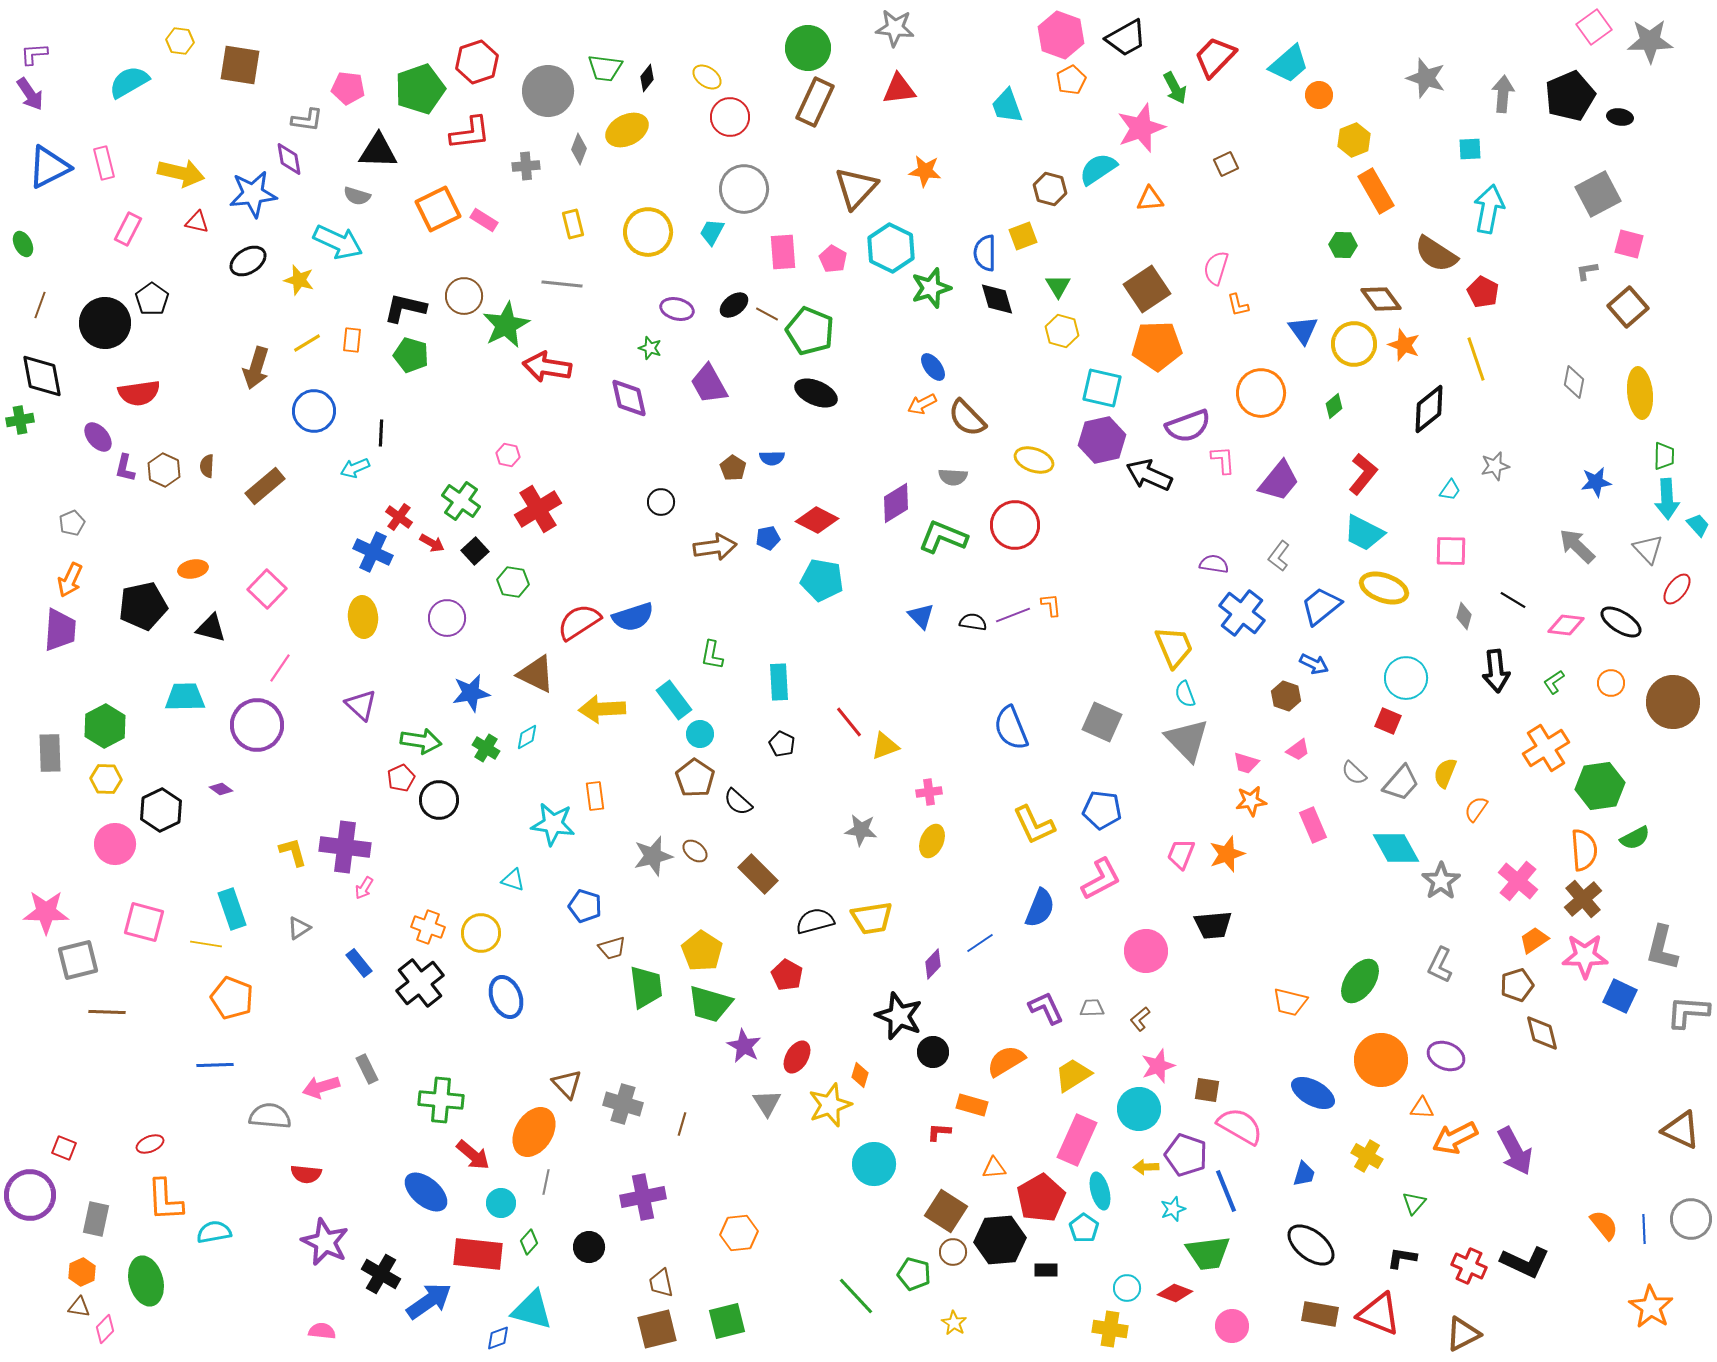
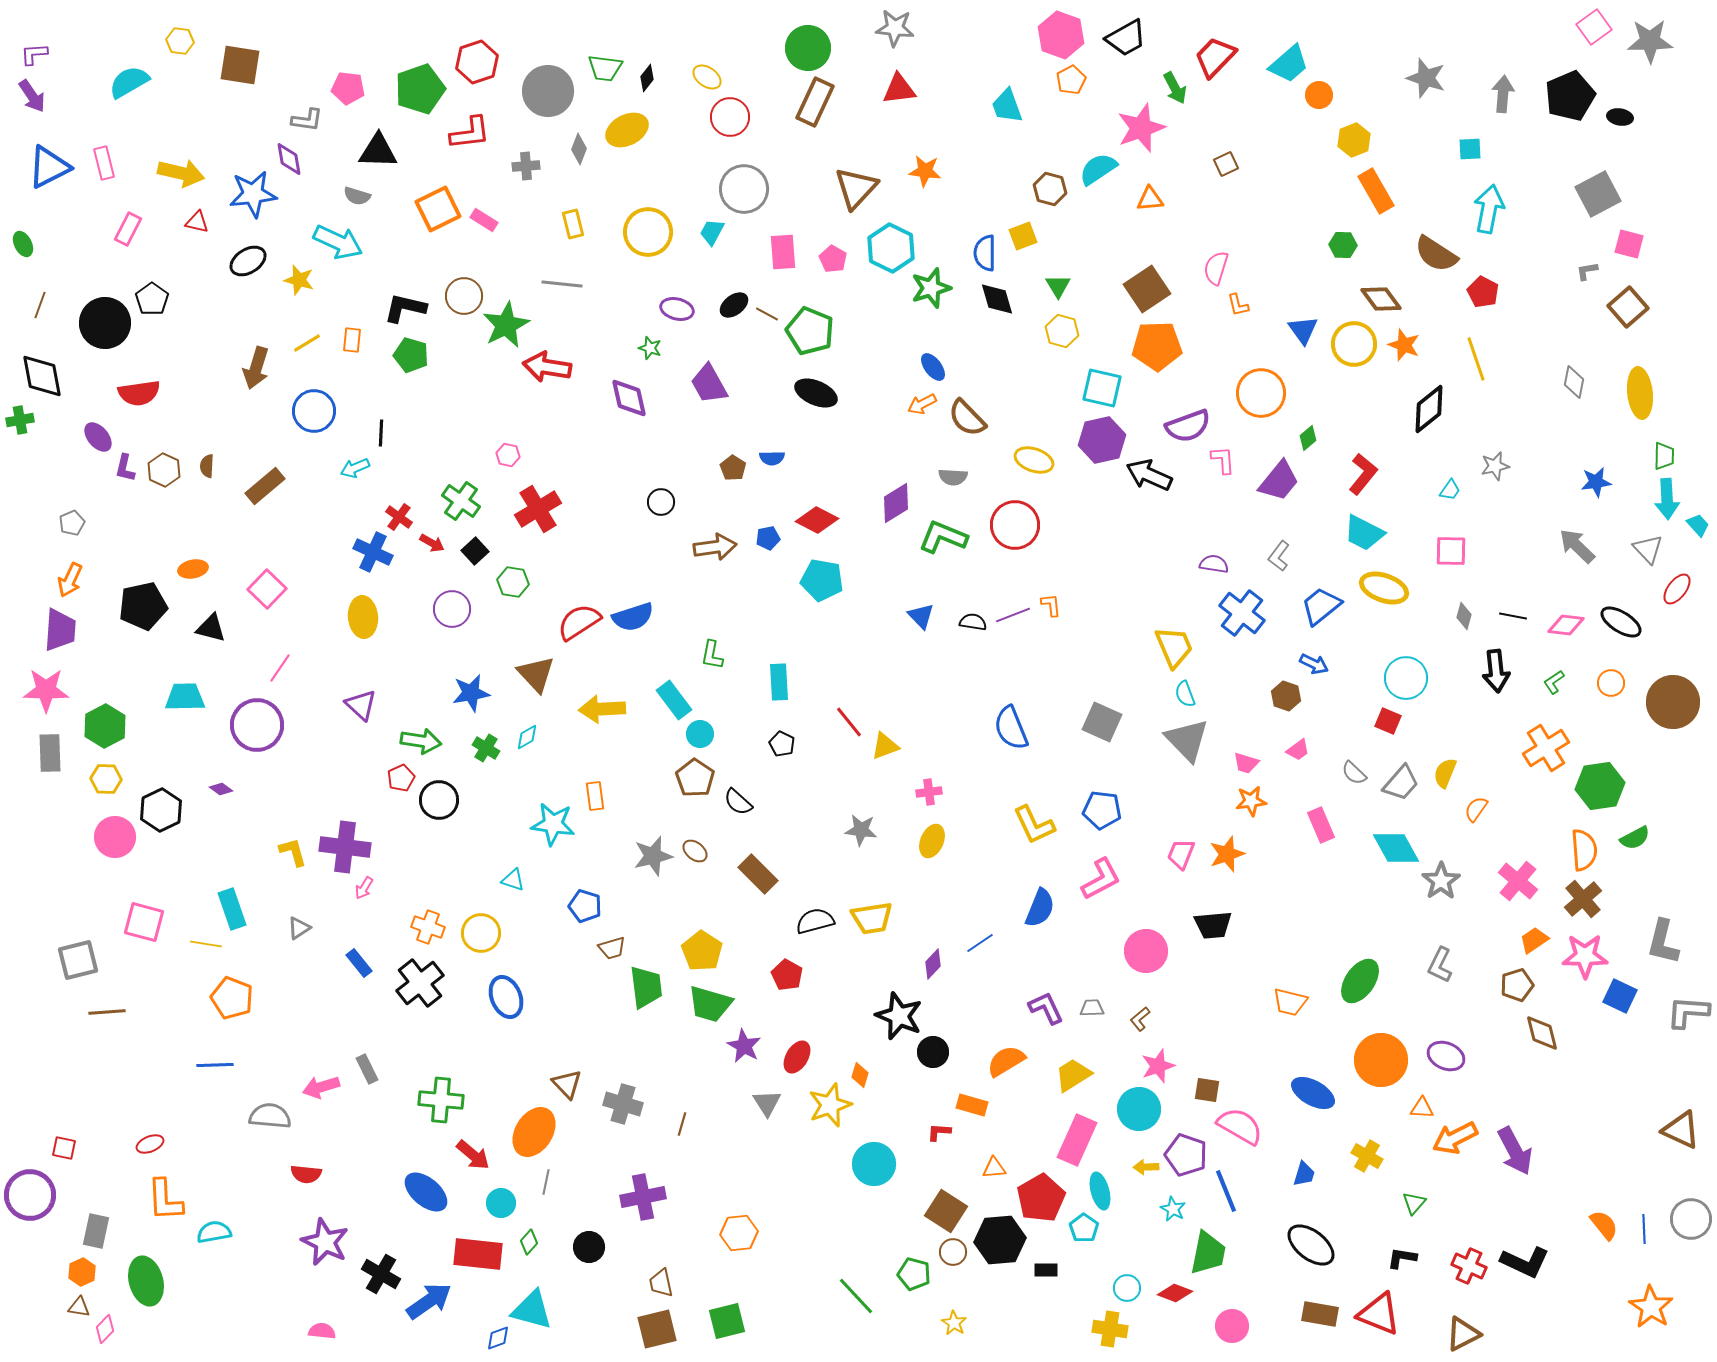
purple arrow at (30, 94): moved 2 px right, 2 px down
green diamond at (1334, 406): moved 26 px left, 32 px down
black line at (1513, 600): moved 16 px down; rotated 20 degrees counterclockwise
purple circle at (447, 618): moved 5 px right, 9 px up
brown triangle at (536, 674): rotated 21 degrees clockwise
pink rectangle at (1313, 825): moved 8 px right
pink circle at (115, 844): moved 7 px up
pink star at (46, 912): moved 222 px up
gray L-shape at (1662, 948): moved 1 px right, 6 px up
brown line at (107, 1012): rotated 6 degrees counterclockwise
red square at (64, 1148): rotated 10 degrees counterclockwise
cyan star at (1173, 1209): rotated 25 degrees counterclockwise
gray rectangle at (96, 1219): moved 12 px down
green trapezoid at (1208, 1253): rotated 72 degrees counterclockwise
